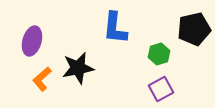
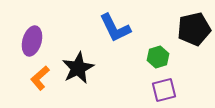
blue L-shape: rotated 32 degrees counterclockwise
green hexagon: moved 1 px left, 3 px down
black star: rotated 16 degrees counterclockwise
orange L-shape: moved 2 px left, 1 px up
purple square: moved 3 px right, 1 px down; rotated 15 degrees clockwise
